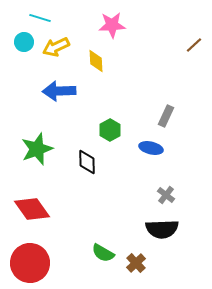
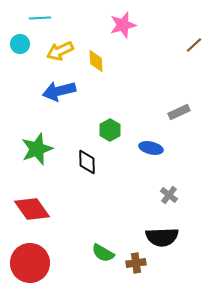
cyan line: rotated 20 degrees counterclockwise
pink star: moved 11 px right; rotated 12 degrees counterclockwise
cyan circle: moved 4 px left, 2 px down
yellow arrow: moved 4 px right, 4 px down
blue arrow: rotated 12 degrees counterclockwise
gray rectangle: moved 13 px right, 4 px up; rotated 40 degrees clockwise
gray cross: moved 3 px right
black semicircle: moved 8 px down
brown cross: rotated 36 degrees clockwise
